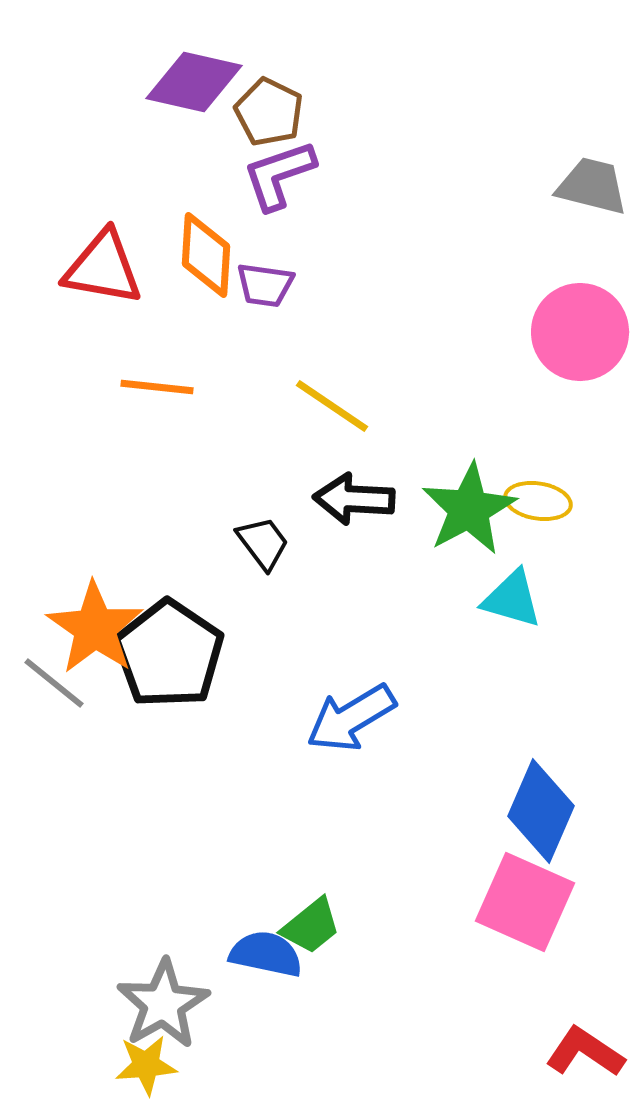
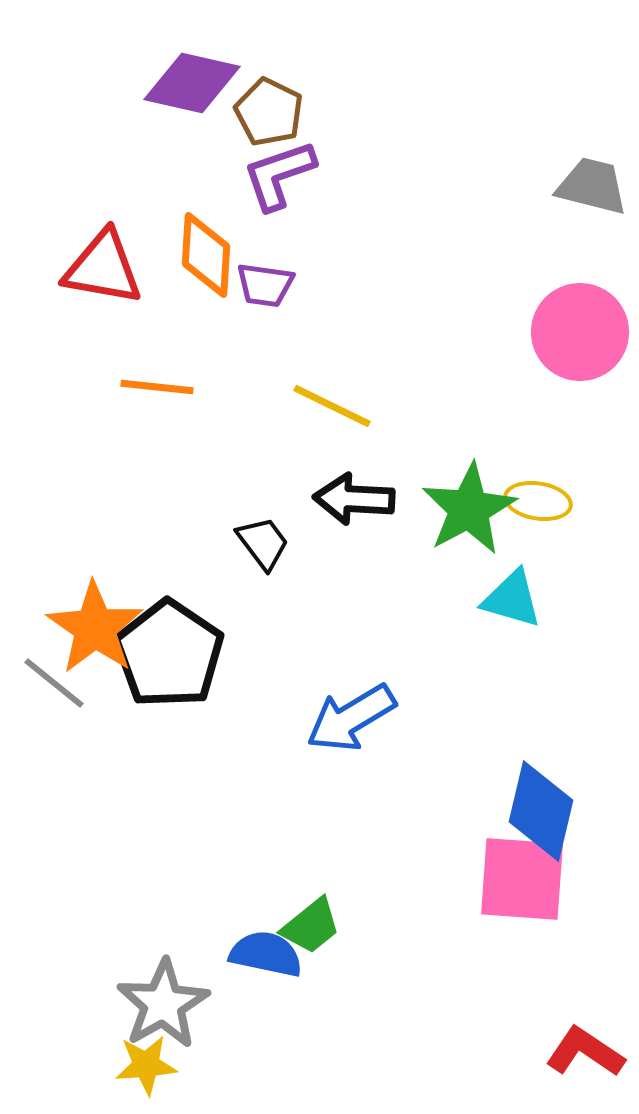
purple diamond: moved 2 px left, 1 px down
yellow line: rotated 8 degrees counterclockwise
blue diamond: rotated 10 degrees counterclockwise
pink square: moved 3 px left, 23 px up; rotated 20 degrees counterclockwise
